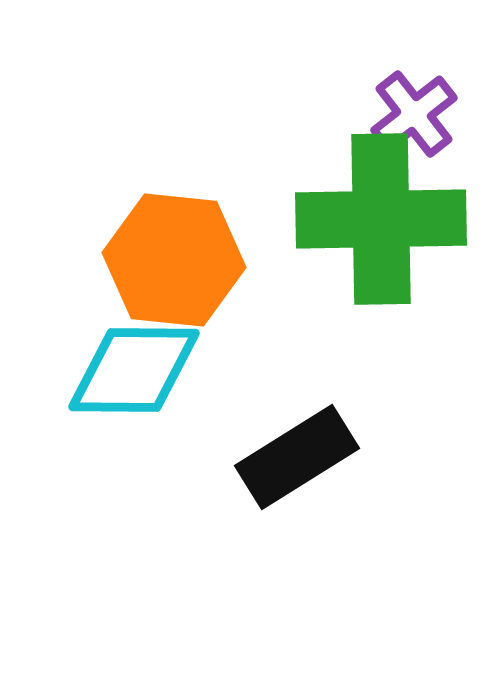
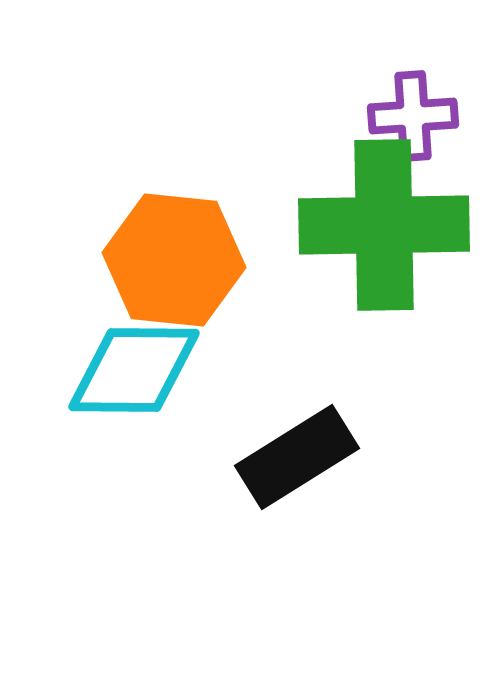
purple cross: moved 1 px left, 2 px down; rotated 34 degrees clockwise
green cross: moved 3 px right, 6 px down
